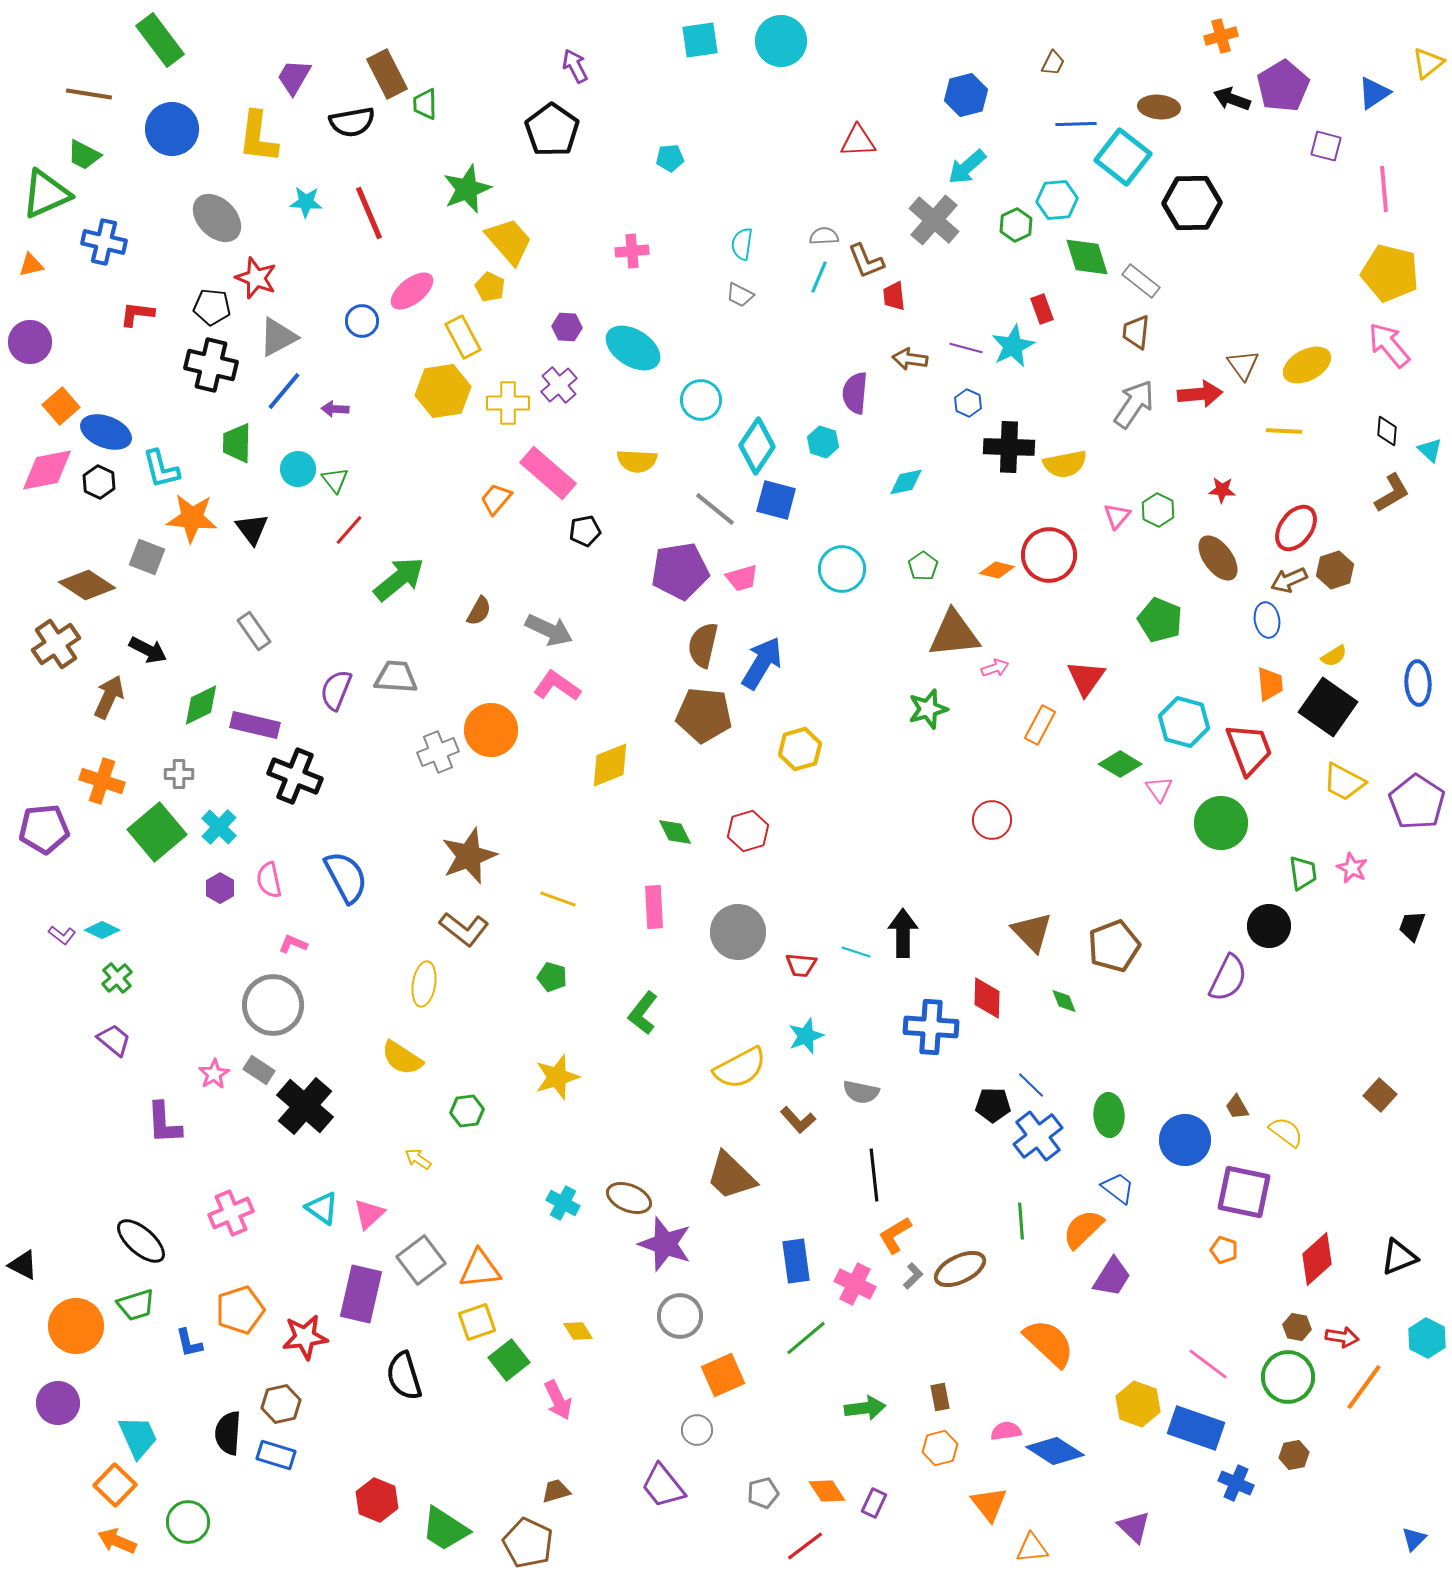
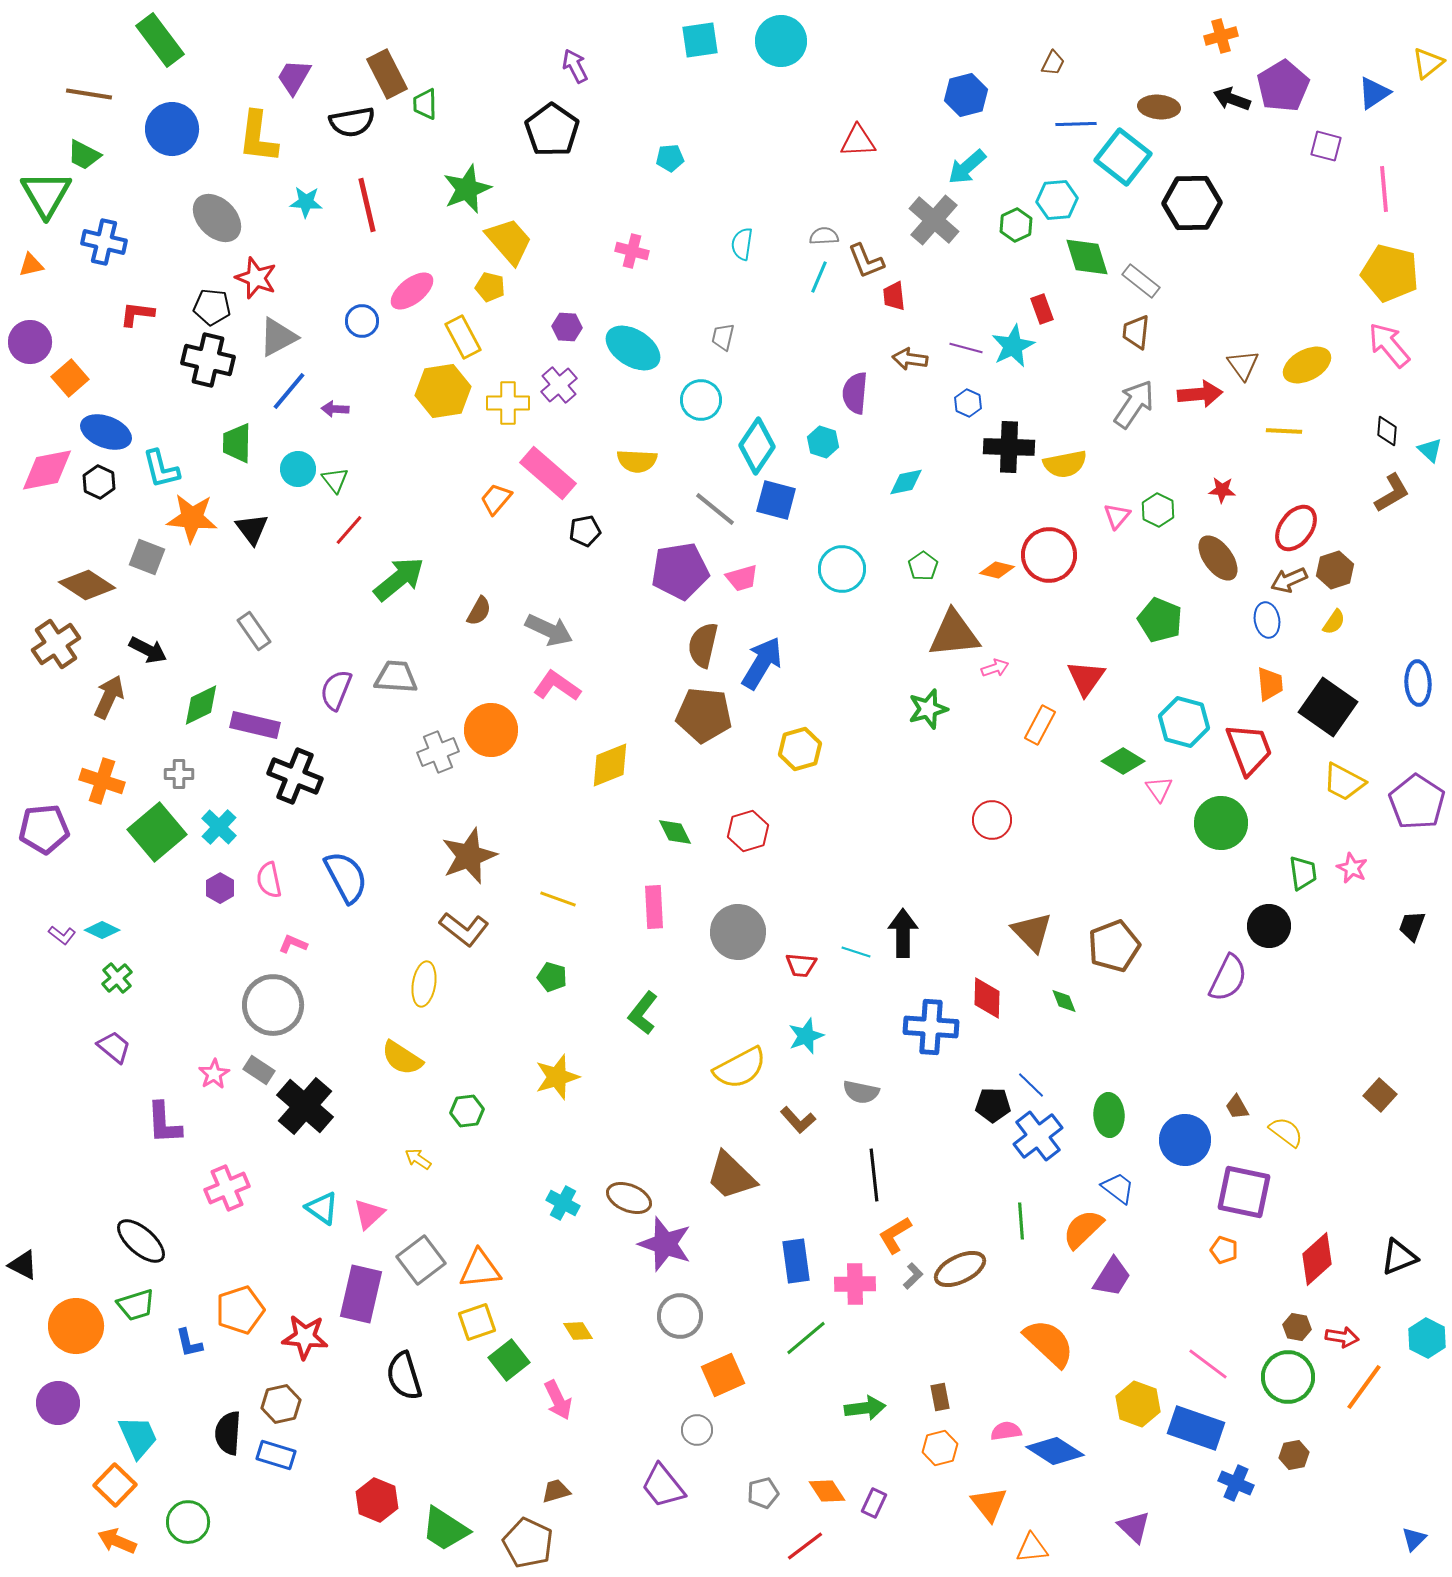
green triangle at (46, 194): rotated 36 degrees counterclockwise
red line at (369, 213): moved 2 px left, 8 px up; rotated 10 degrees clockwise
pink cross at (632, 251): rotated 20 degrees clockwise
yellow pentagon at (490, 287): rotated 12 degrees counterclockwise
gray trapezoid at (740, 295): moved 17 px left, 42 px down; rotated 76 degrees clockwise
black cross at (211, 365): moved 3 px left, 5 px up
blue line at (284, 391): moved 5 px right
orange square at (61, 406): moved 9 px right, 28 px up
yellow semicircle at (1334, 656): moved 34 px up; rotated 24 degrees counterclockwise
green diamond at (1120, 764): moved 3 px right, 3 px up
purple trapezoid at (114, 1040): moved 7 px down
pink cross at (231, 1213): moved 4 px left, 25 px up
pink cross at (855, 1284): rotated 27 degrees counterclockwise
red star at (305, 1337): rotated 12 degrees clockwise
